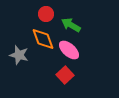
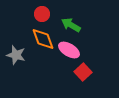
red circle: moved 4 px left
pink ellipse: rotated 10 degrees counterclockwise
gray star: moved 3 px left
red square: moved 18 px right, 3 px up
